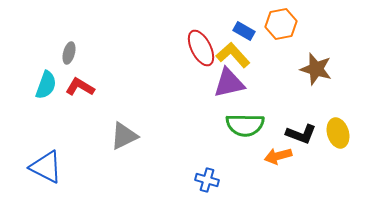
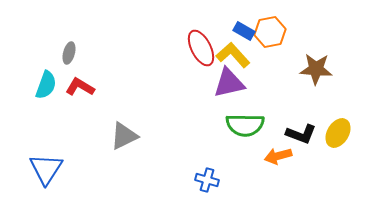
orange hexagon: moved 11 px left, 8 px down
brown star: rotated 12 degrees counterclockwise
yellow ellipse: rotated 48 degrees clockwise
blue triangle: moved 2 px down; rotated 36 degrees clockwise
